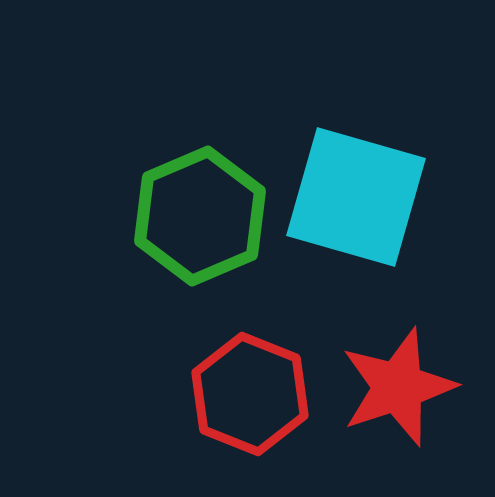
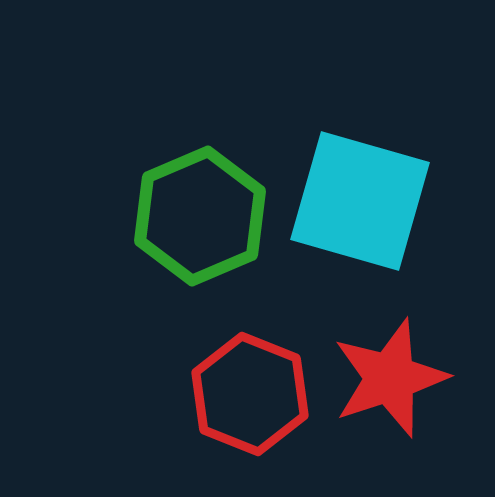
cyan square: moved 4 px right, 4 px down
red star: moved 8 px left, 9 px up
